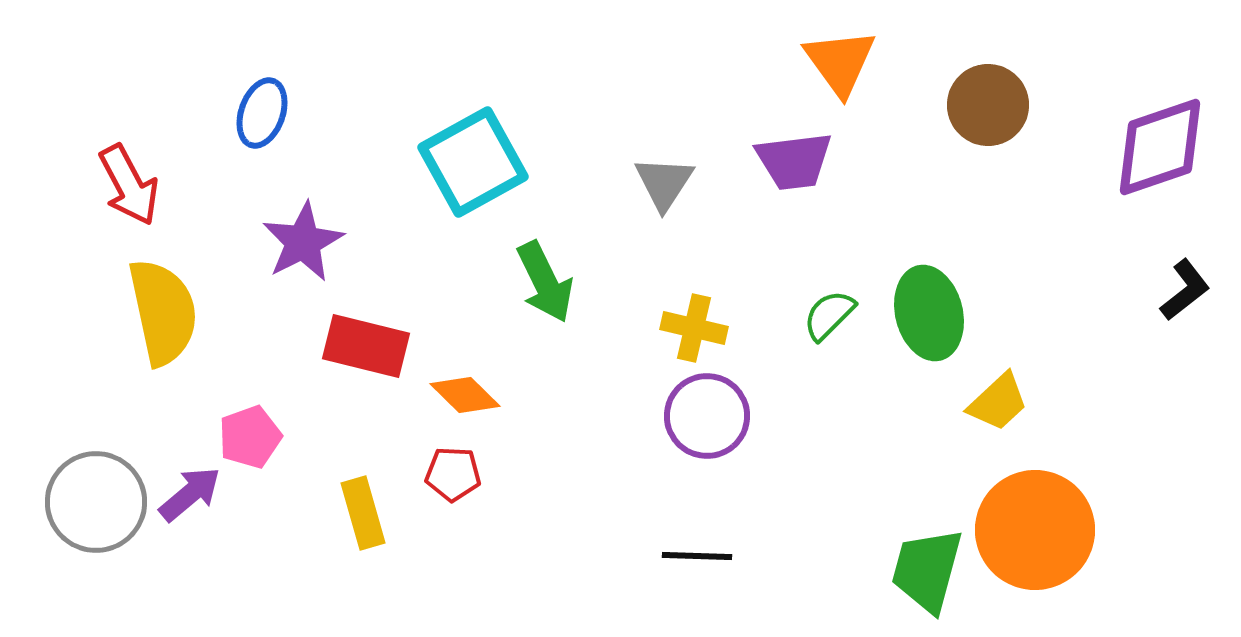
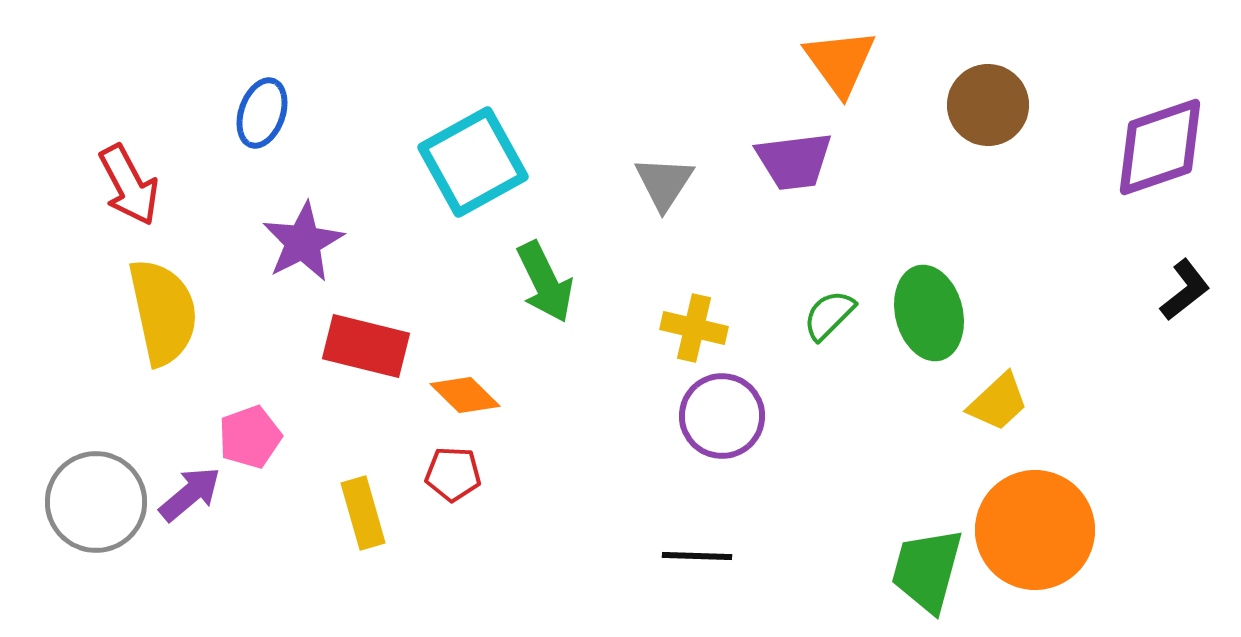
purple circle: moved 15 px right
